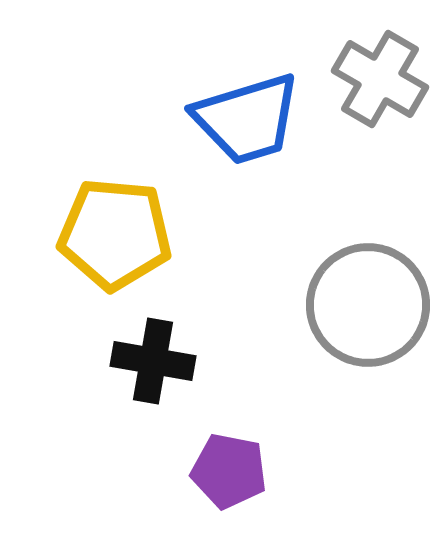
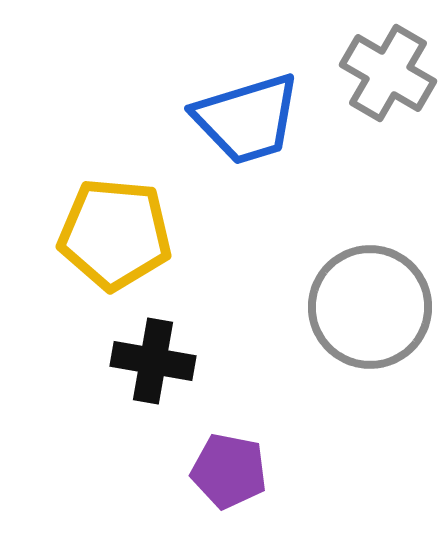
gray cross: moved 8 px right, 6 px up
gray circle: moved 2 px right, 2 px down
